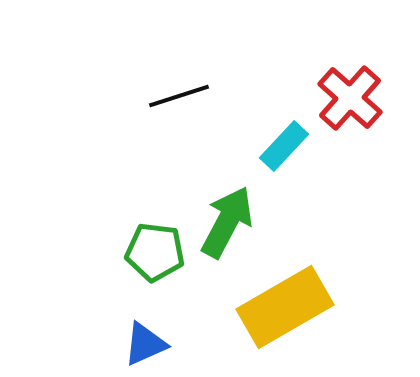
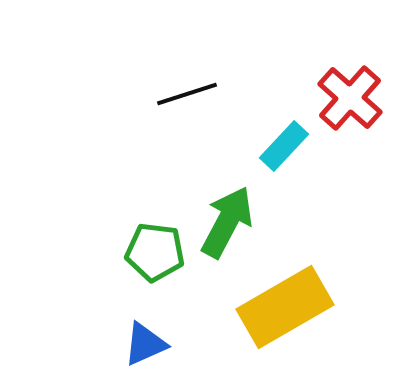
black line: moved 8 px right, 2 px up
